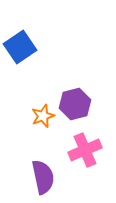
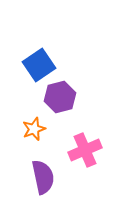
blue square: moved 19 px right, 18 px down
purple hexagon: moved 15 px left, 7 px up
orange star: moved 9 px left, 13 px down
